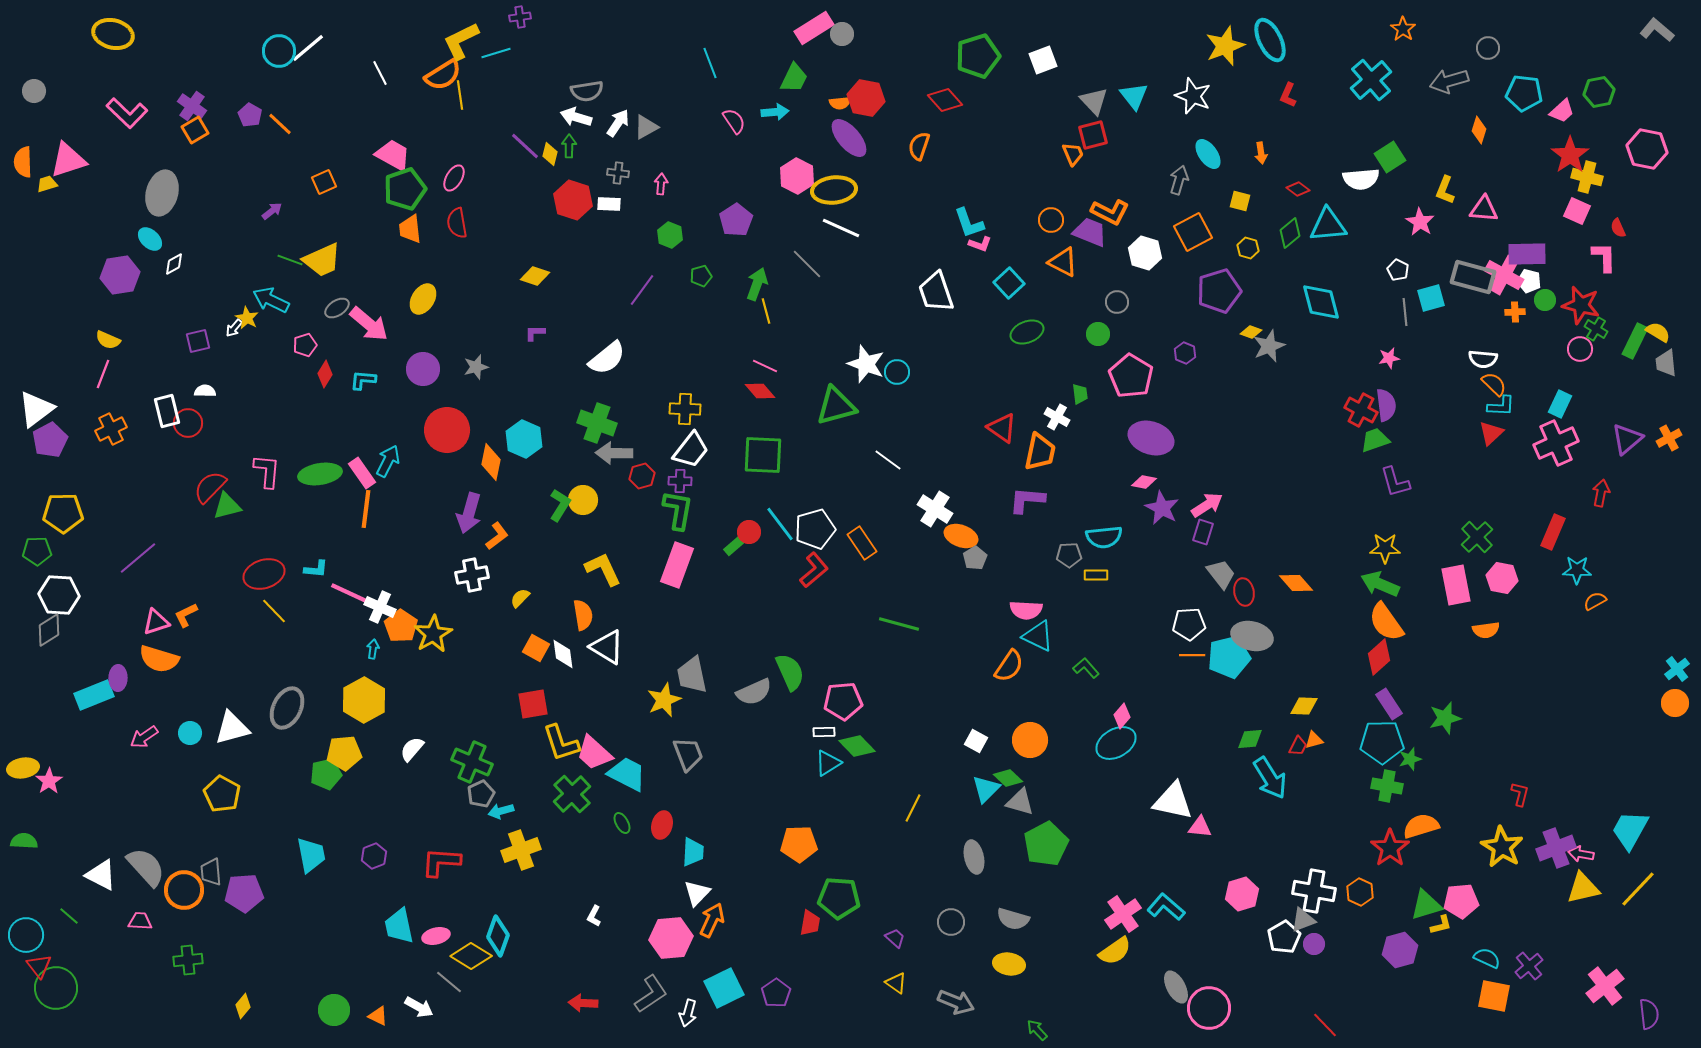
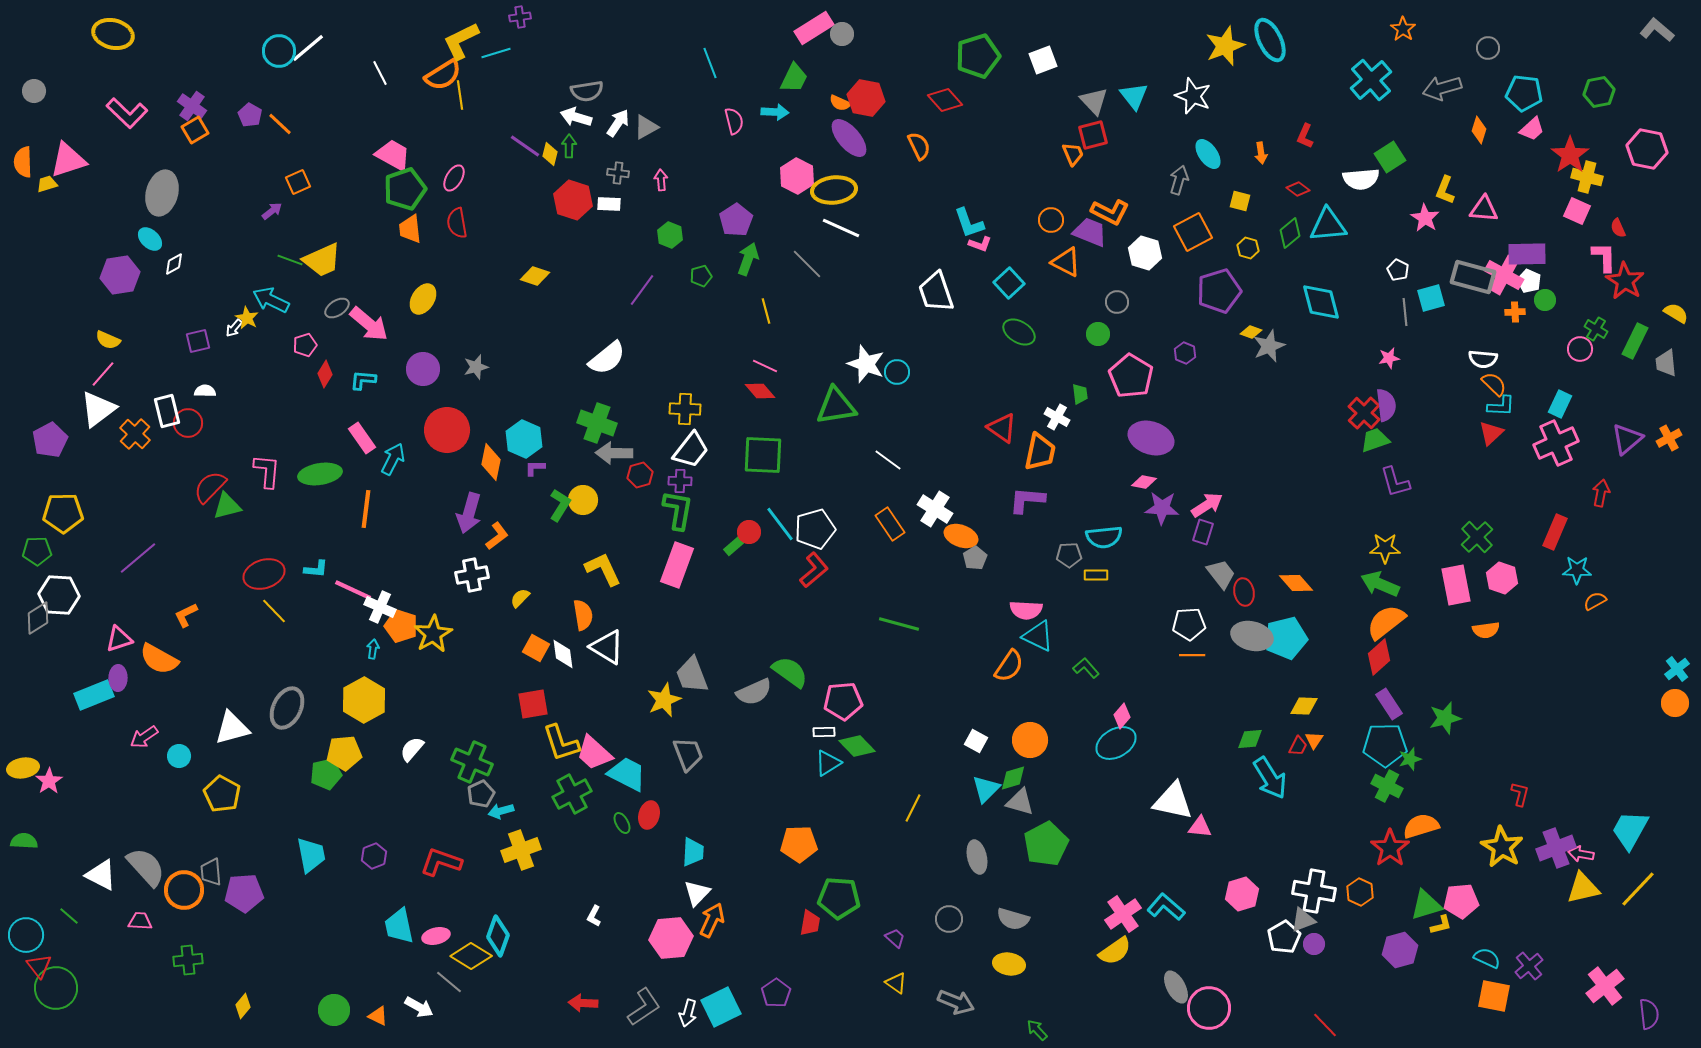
gray arrow at (1449, 81): moved 7 px left, 7 px down
red L-shape at (1288, 95): moved 17 px right, 41 px down
orange semicircle at (840, 103): rotated 30 degrees clockwise
pink trapezoid at (1562, 111): moved 30 px left, 18 px down
cyan arrow at (775, 112): rotated 8 degrees clockwise
pink semicircle at (734, 121): rotated 20 degrees clockwise
purple line at (525, 146): rotated 8 degrees counterclockwise
orange semicircle at (919, 146): rotated 136 degrees clockwise
orange square at (324, 182): moved 26 px left
pink arrow at (661, 184): moved 4 px up; rotated 10 degrees counterclockwise
pink star at (1420, 222): moved 5 px right, 4 px up
orange triangle at (1063, 262): moved 3 px right
white pentagon at (1529, 281): rotated 10 degrees clockwise
green arrow at (757, 284): moved 9 px left, 25 px up
red star at (1581, 305): moved 44 px right, 24 px up; rotated 18 degrees clockwise
green ellipse at (1027, 332): moved 8 px left; rotated 52 degrees clockwise
yellow semicircle at (1658, 332): moved 18 px right, 19 px up
purple L-shape at (535, 333): moved 135 px down
pink line at (103, 374): rotated 20 degrees clockwise
green triangle at (836, 406): rotated 6 degrees clockwise
white triangle at (36, 409): moved 62 px right
red cross at (1361, 410): moved 3 px right, 3 px down; rotated 16 degrees clockwise
orange cross at (111, 429): moved 24 px right, 5 px down; rotated 20 degrees counterclockwise
cyan arrow at (388, 461): moved 5 px right, 2 px up
pink rectangle at (362, 473): moved 35 px up
red hexagon at (642, 476): moved 2 px left, 1 px up
purple star at (1162, 508): rotated 24 degrees counterclockwise
red rectangle at (1553, 532): moved 2 px right
orange rectangle at (862, 543): moved 28 px right, 19 px up
pink hexagon at (1502, 578): rotated 8 degrees clockwise
pink line at (349, 593): moved 4 px right, 3 px up
pink triangle at (156, 622): moved 37 px left, 17 px down
orange semicircle at (1386, 622): rotated 87 degrees clockwise
orange pentagon at (401, 626): rotated 16 degrees counterclockwise
gray diamond at (49, 630): moved 11 px left, 12 px up
cyan pentagon at (1229, 657): moved 57 px right, 19 px up
orange semicircle at (159, 659): rotated 12 degrees clockwise
green semicircle at (790, 672): rotated 30 degrees counterclockwise
gray trapezoid at (692, 675): rotated 9 degrees counterclockwise
cyan circle at (190, 733): moved 11 px left, 23 px down
orange triangle at (1314, 740): rotated 42 degrees counterclockwise
cyan pentagon at (1382, 742): moved 3 px right, 3 px down
green diamond at (1008, 778): moved 5 px right; rotated 60 degrees counterclockwise
green cross at (1387, 786): rotated 16 degrees clockwise
green cross at (572, 794): rotated 15 degrees clockwise
red ellipse at (662, 825): moved 13 px left, 10 px up
gray ellipse at (974, 857): moved 3 px right
red L-shape at (441, 862): rotated 15 degrees clockwise
gray circle at (951, 922): moved 2 px left, 3 px up
cyan square at (724, 988): moved 3 px left, 19 px down
gray L-shape at (651, 994): moved 7 px left, 13 px down
